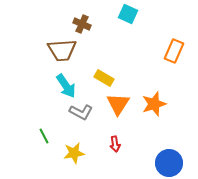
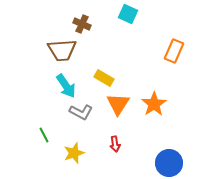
orange star: rotated 15 degrees counterclockwise
green line: moved 1 px up
yellow star: rotated 10 degrees counterclockwise
